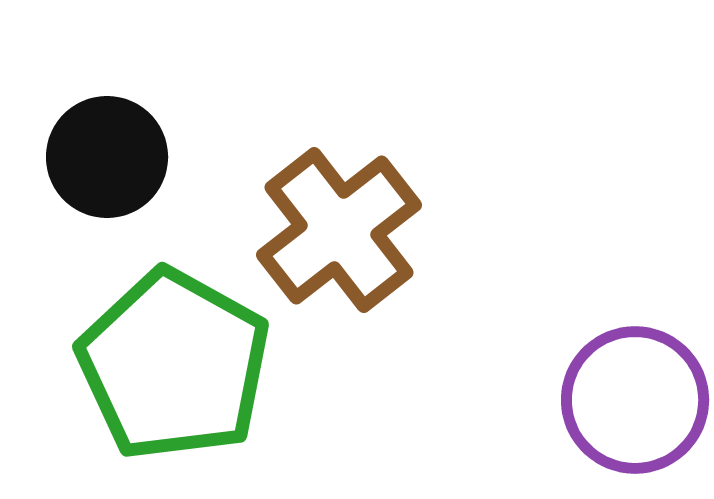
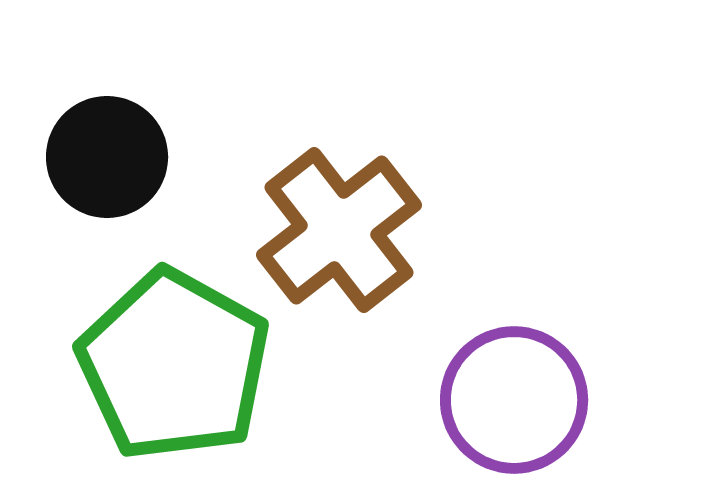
purple circle: moved 121 px left
